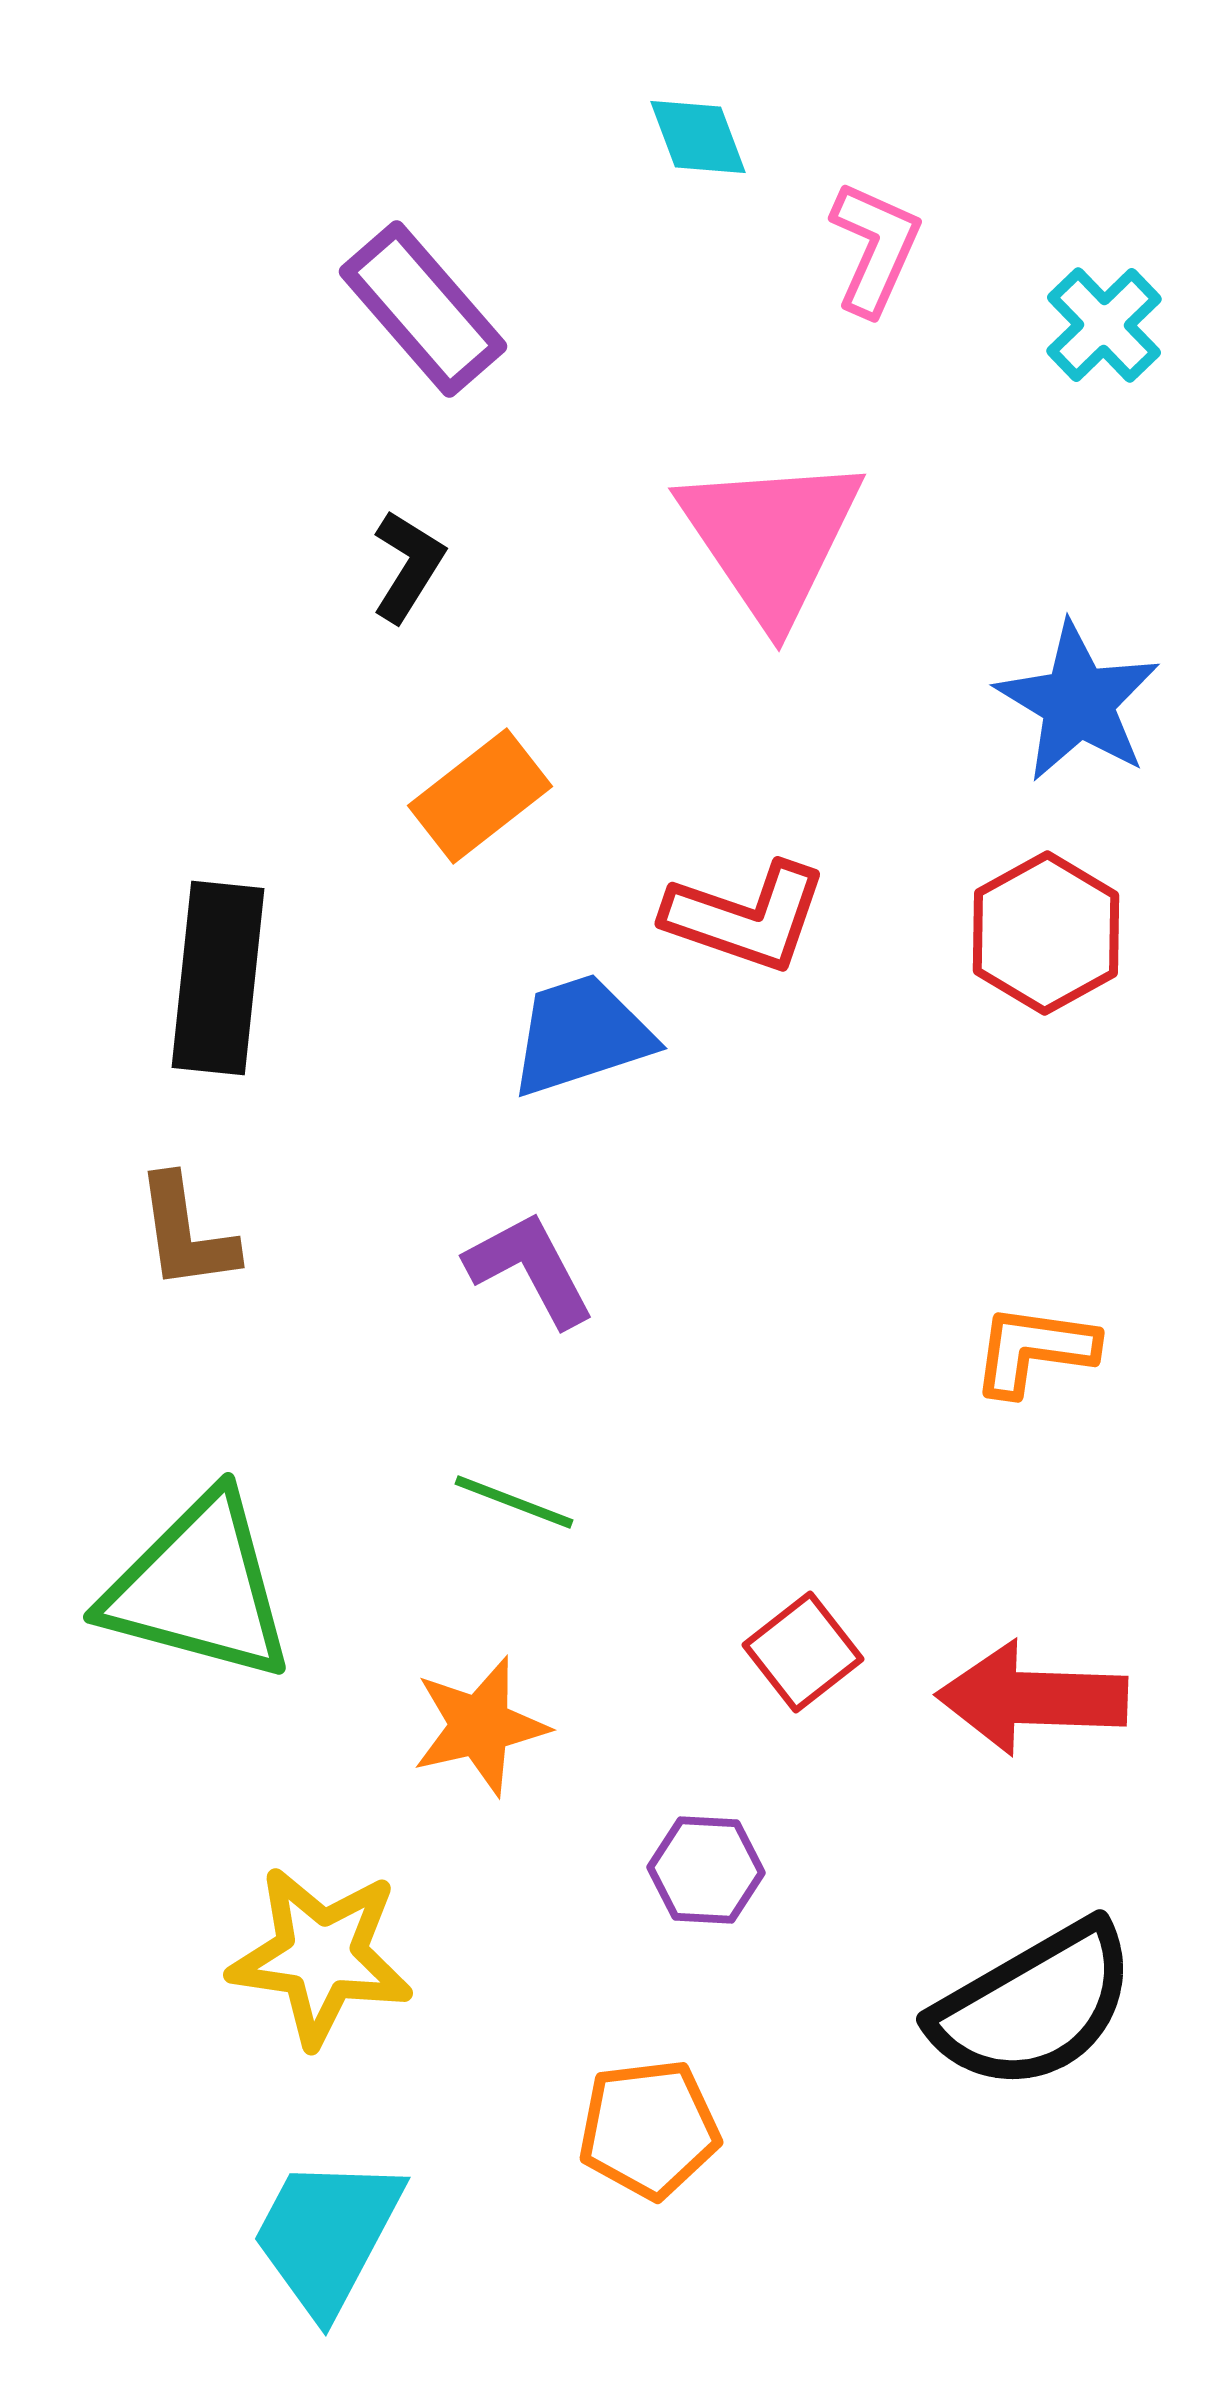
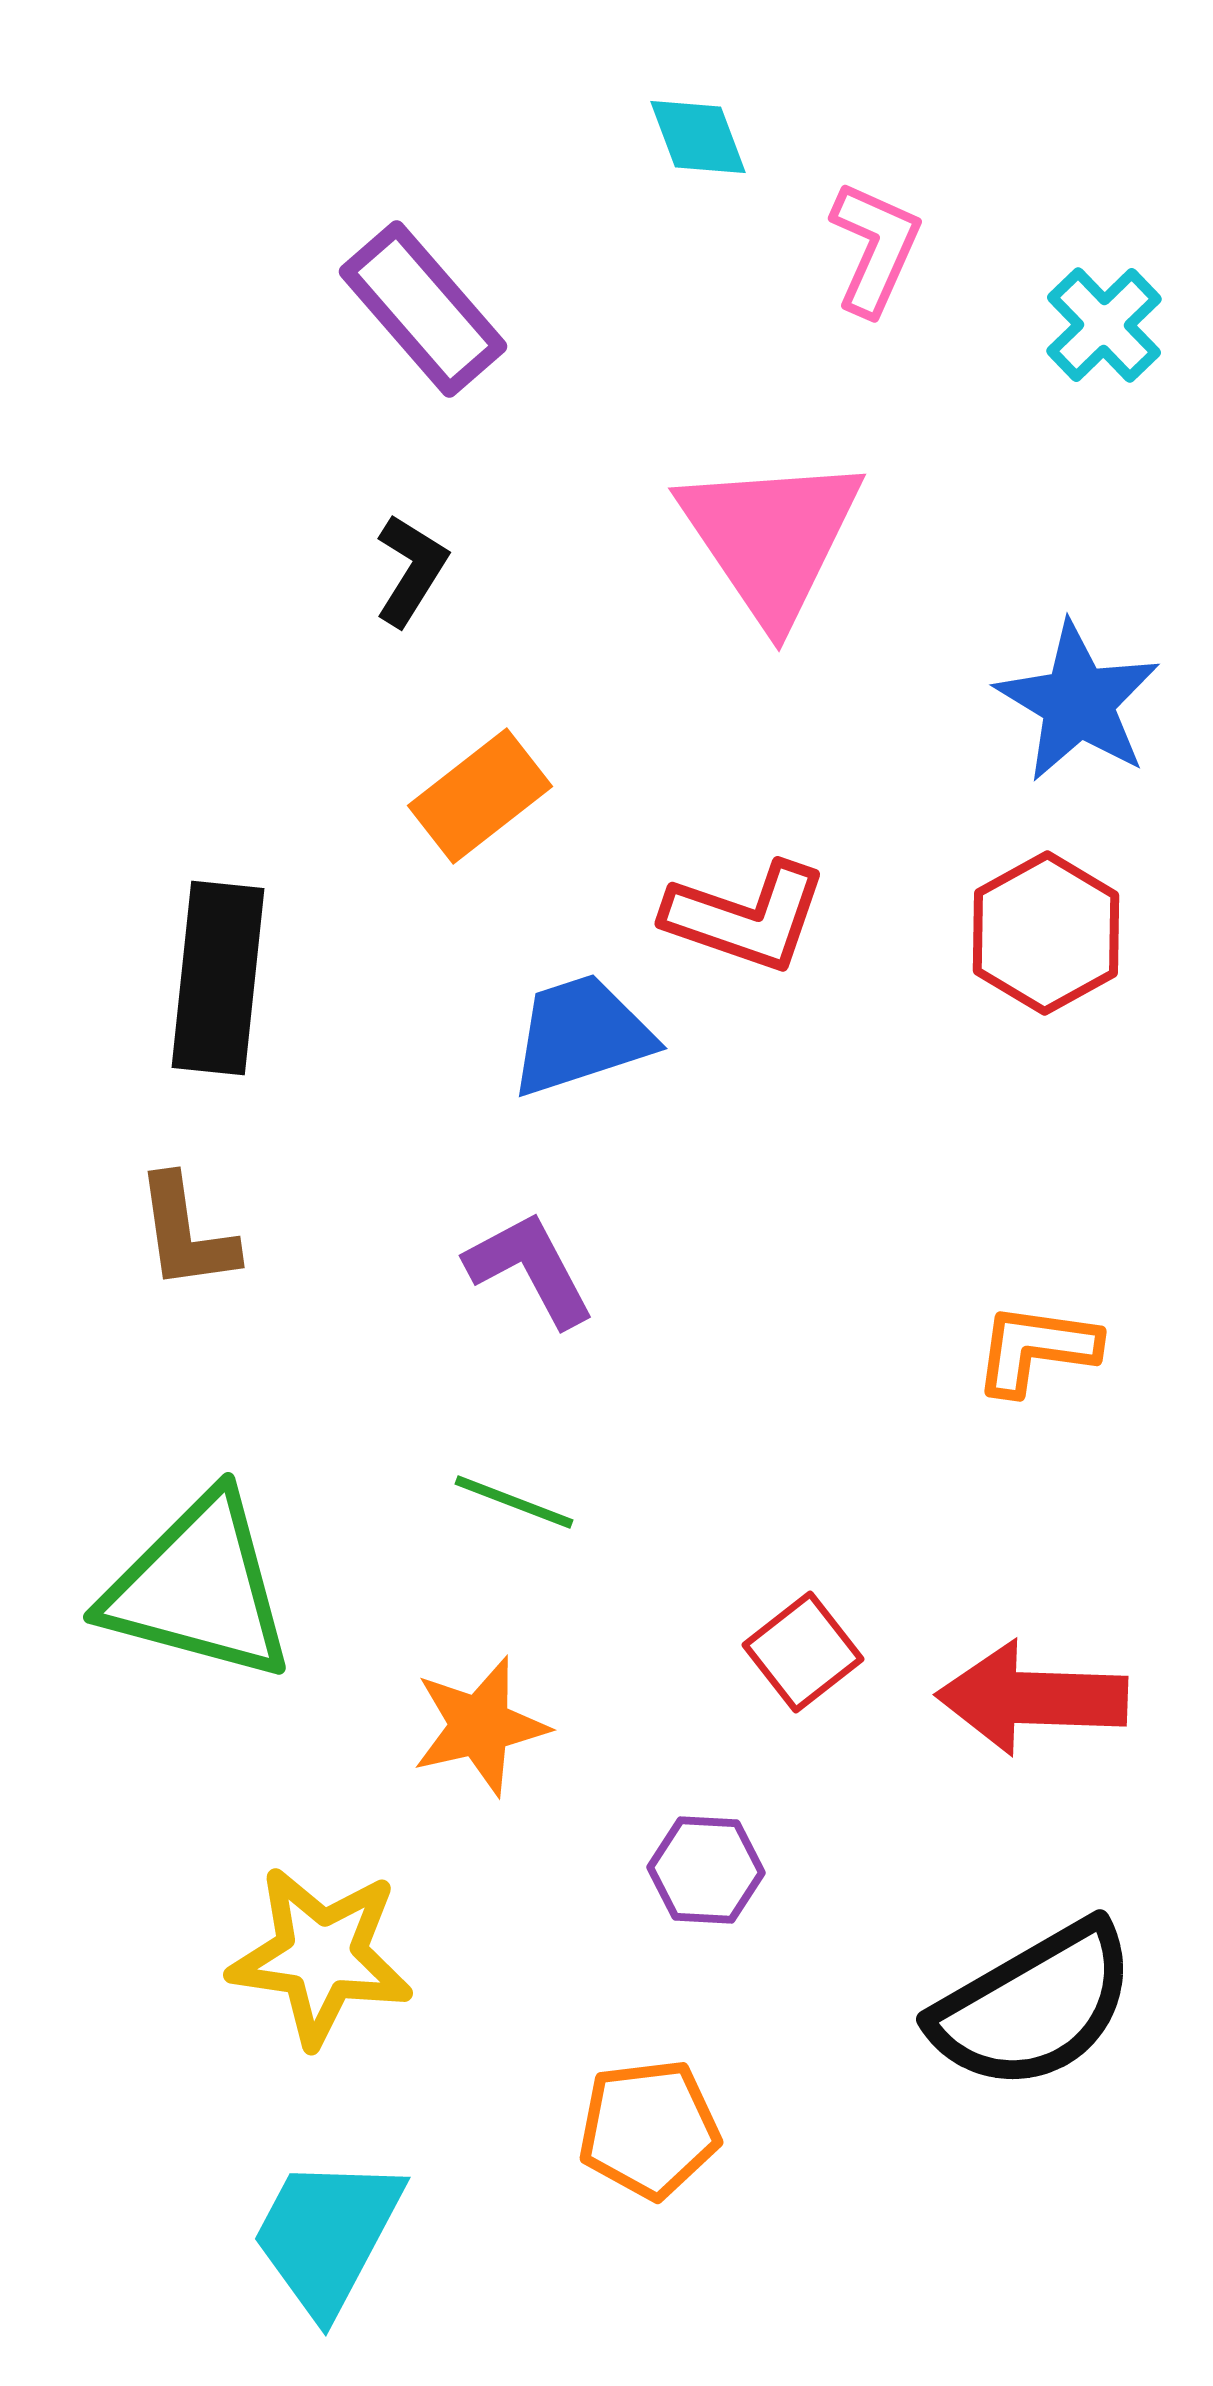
black L-shape: moved 3 px right, 4 px down
orange L-shape: moved 2 px right, 1 px up
